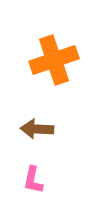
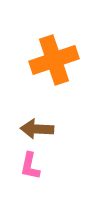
pink L-shape: moved 3 px left, 14 px up
